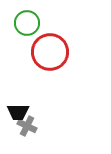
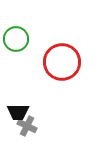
green circle: moved 11 px left, 16 px down
red circle: moved 12 px right, 10 px down
